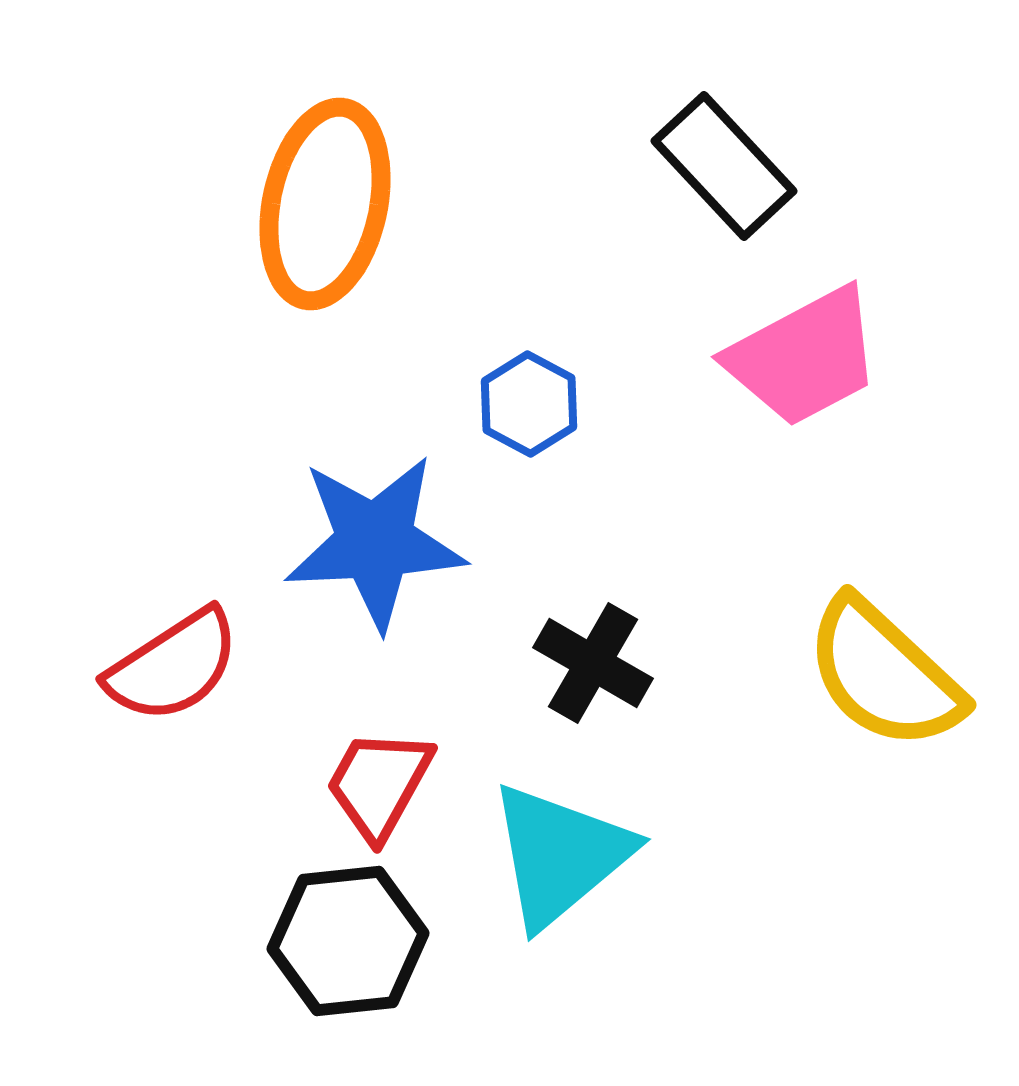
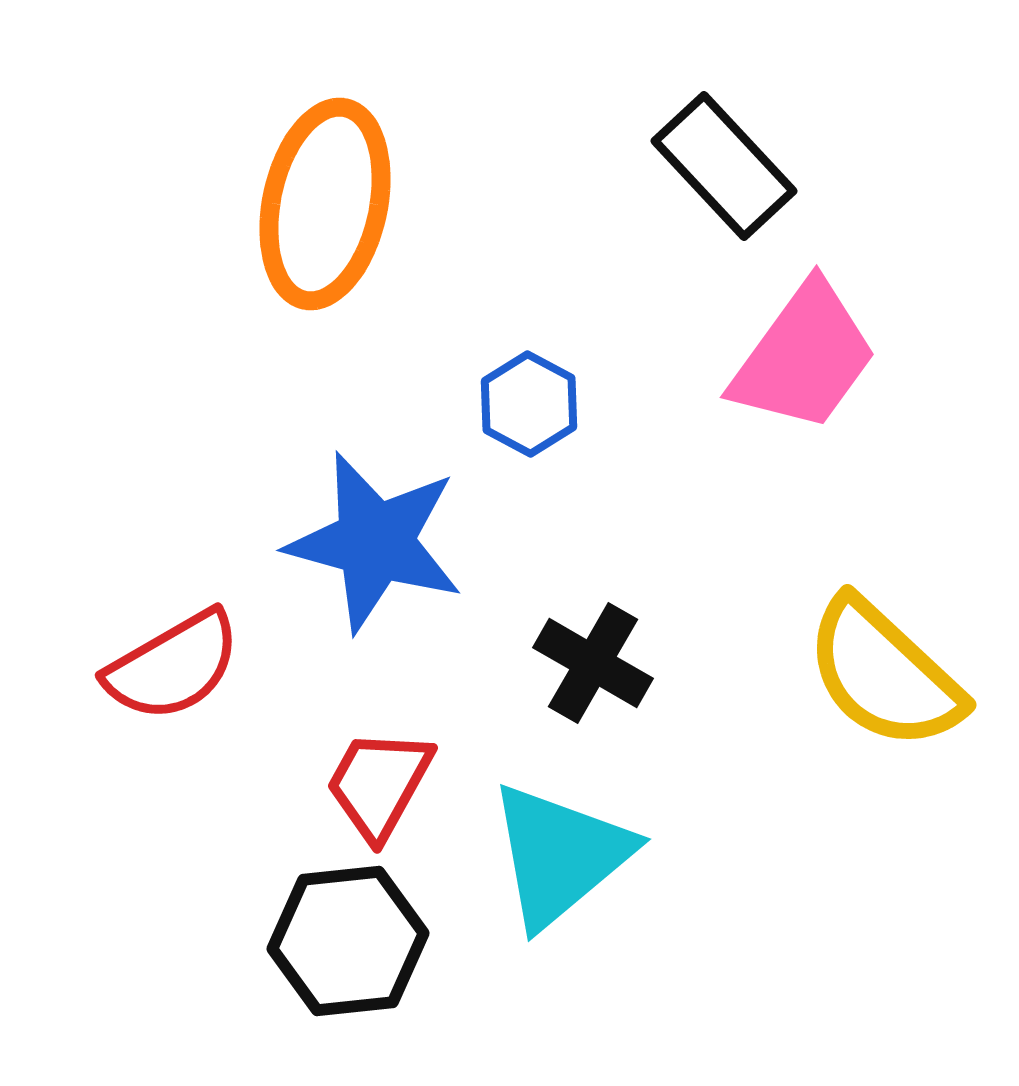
pink trapezoid: rotated 26 degrees counterclockwise
blue star: rotated 18 degrees clockwise
red semicircle: rotated 3 degrees clockwise
